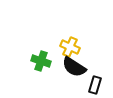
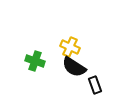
green cross: moved 6 px left
black rectangle: rotated 36 degrees counterclockwise
